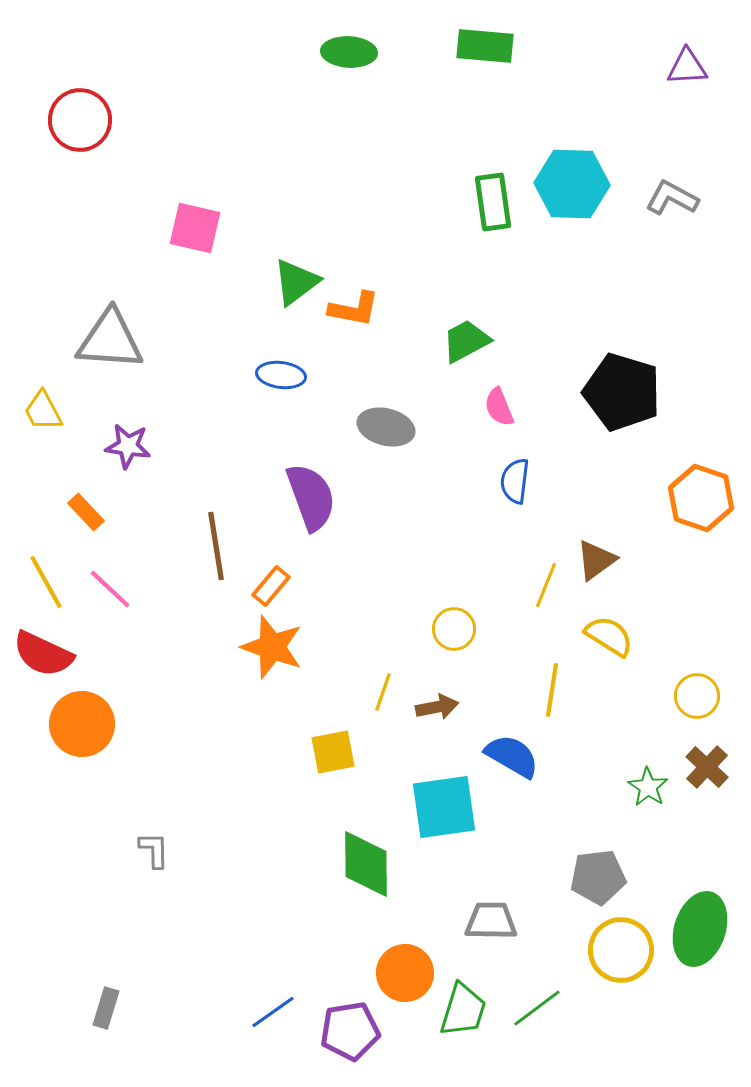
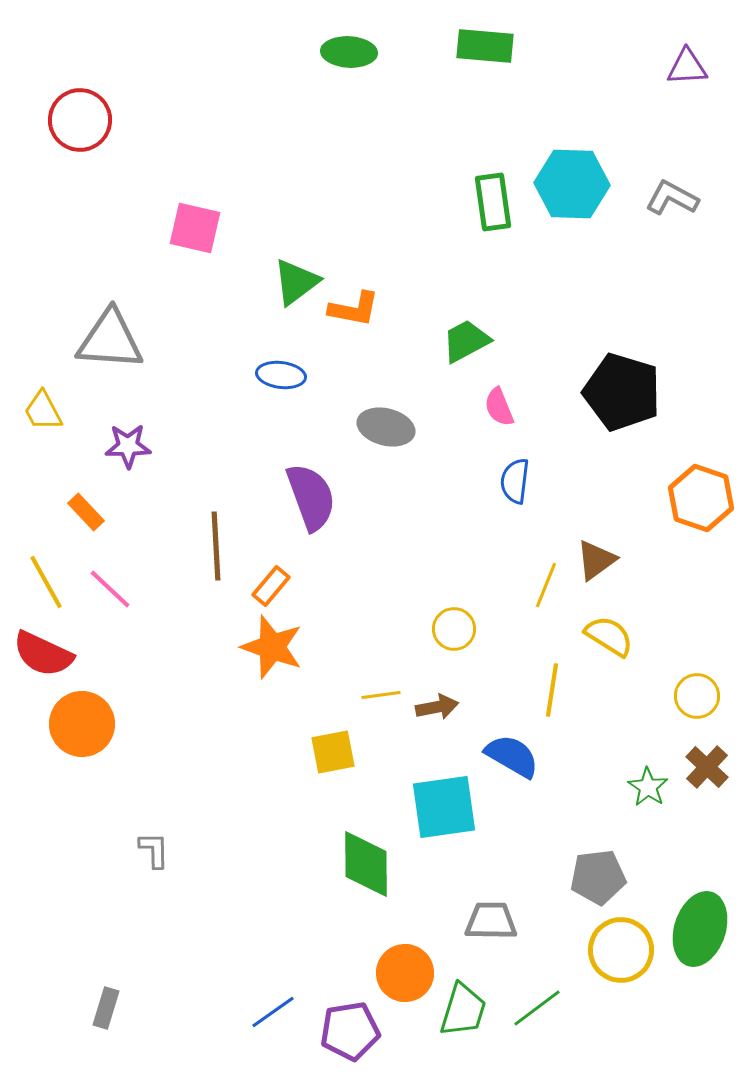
purple star at (128, 446): rotated 9 degrees counterclockwise
brown line at (216, 546): rotated 6 degrees clockwise
yellow line at (383, 692): moved 2 px left, 3 px down; rotated 63 degrees clockwise
